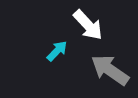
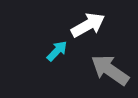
white arrow: rotated 76 degrees counterclockwise
